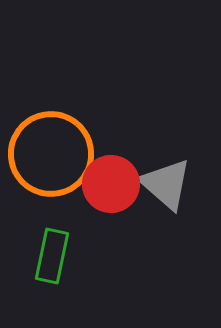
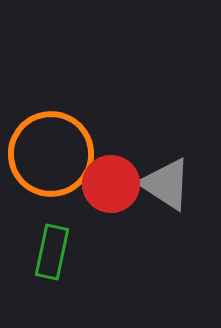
gray triangle: rotated 8 degrees counterclockwise
green rectangle: moved 4 px up
